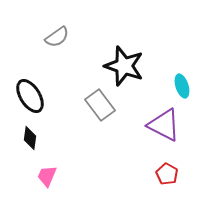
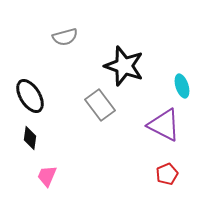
gray semicircle: moved 8 px right; rotated 20 degrees clockwise
red pentagon: rotated 20 degrees clockwise
